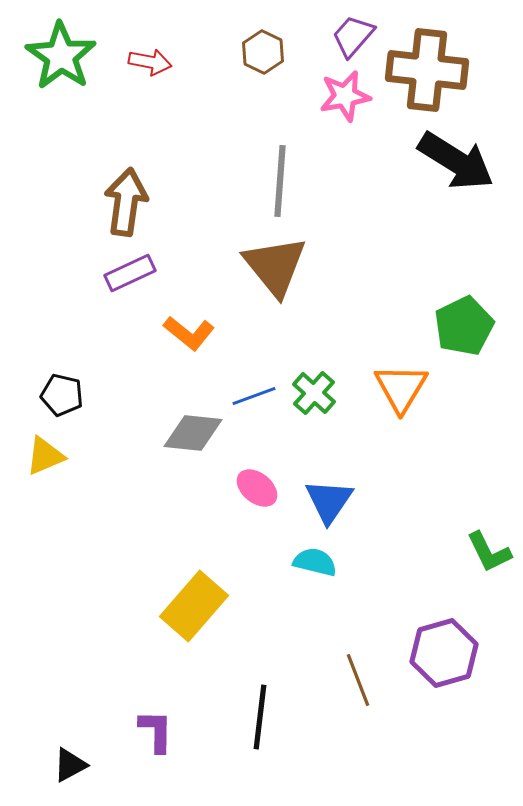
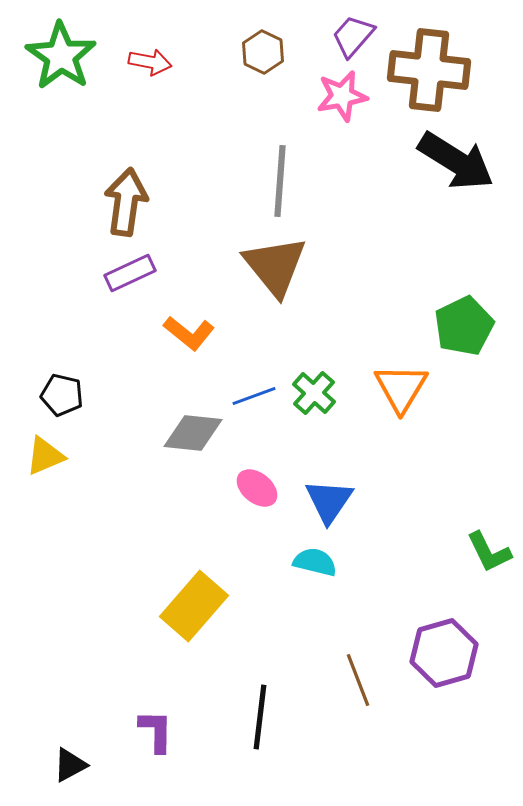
brown cross: moved 2 px right
pink star: moved 3 px left
